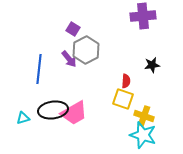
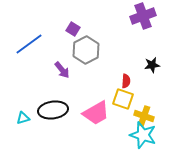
purple cross: rotated 15 degrees counterclockwise
purple arrow: moved 7 px left, 11 px down
blue line: moved 10 px left, 25 px up; rotated 48 degrees clockwise
pink trapezoid: moved 22 px right
